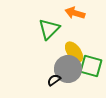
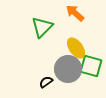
orange arrow: rotated 24 degrees clockwise
green triangle: moved 7 px left, 2 px up
yellow ellipse: moved 2 px right, 4 px up
black semicircle: moved 8 px left, 2 px down
